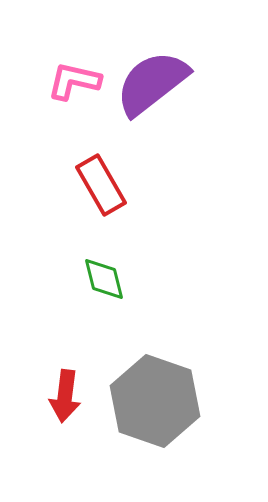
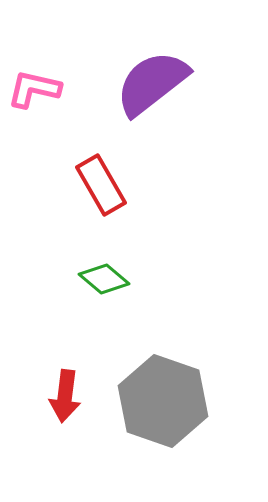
pink L-shape: moved 40 px left, 8 px down
green diamond: rotated 36 degrees counterclockwise
gray hexagon: moved 8 px right
